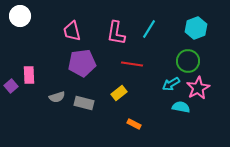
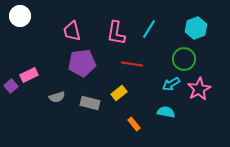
green circle: moved 4 px left, 2 px up
pink rectangle: rotated 66 degrees clockwise
pink star: moved 1 px right, 1 px down
gray rectangle: moved 6 px right
cyan semicircle: moved 15 px left, 5 px down
orange rectangle: rotated 24 degrees clockwise
